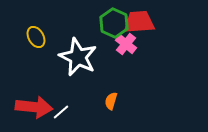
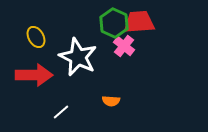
pink cross: moved 2 px left, 2 px down
orange semicircle: rotated 102 degrees counterclockwise
red arrow: moved 32 px up; rotated 6 degrees counterclockwise
